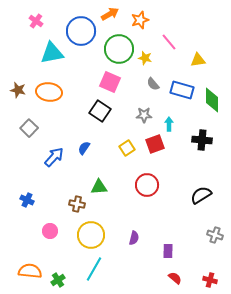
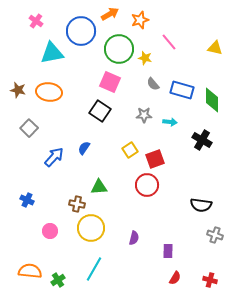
yellow triangle: moved 17 px right, 12 px up; rotated 21 degrees clockwise
cyan arrow: moved 1 px right, 2 px up; rotated 96 degrees clockwise
black cross: rotated 24 degrees clockwise
red square: moved 15 px down
yellow square: moved 3 px right, 2 px down
black semicircle: moved 10 px down; rotated 140 degrees counterclockwise
yellow circle: moved 7 px up
red semicircle: rotated 80 degrees clockwise
